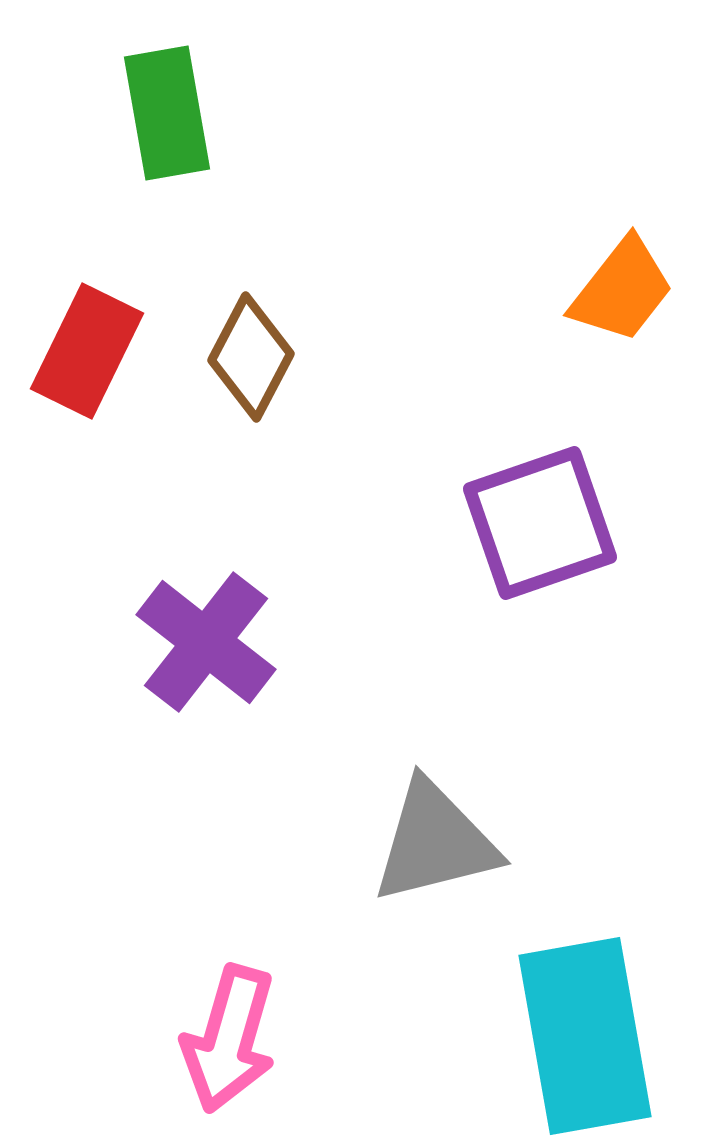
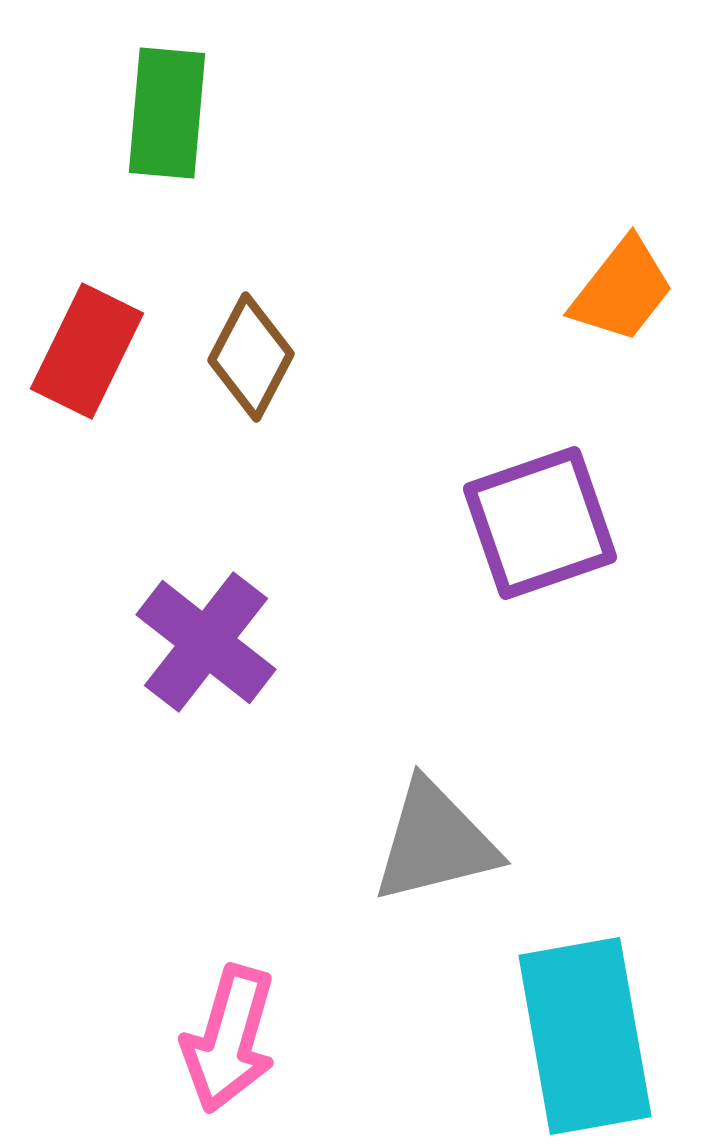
green rectangle: rotated 15 degrees clockwise
